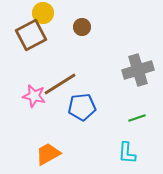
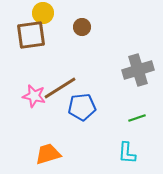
brown square: rotated 20 degrees clockwise
brown line: moved 4 px down
orange trapezoid: rotated 12 degrees clockwise
